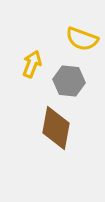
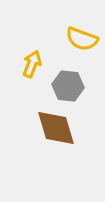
gray hexagon: moved 1 px left, 5 px down
brown diamond: rotated 27 degrees counterclockwise
